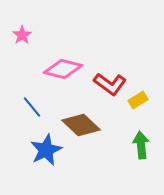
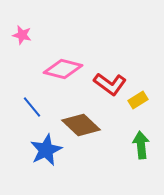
pink star: rotated 24 degrees counterclockwise
